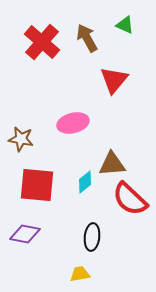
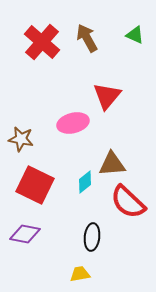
green triangle: moved 10 px right, 10 px down
red triangle: moved 7 px left, 16 px down
red square: moved 2 px left; rotated 21 degrees clockwise
red semicircle: moved 2 px left, 3 px down
